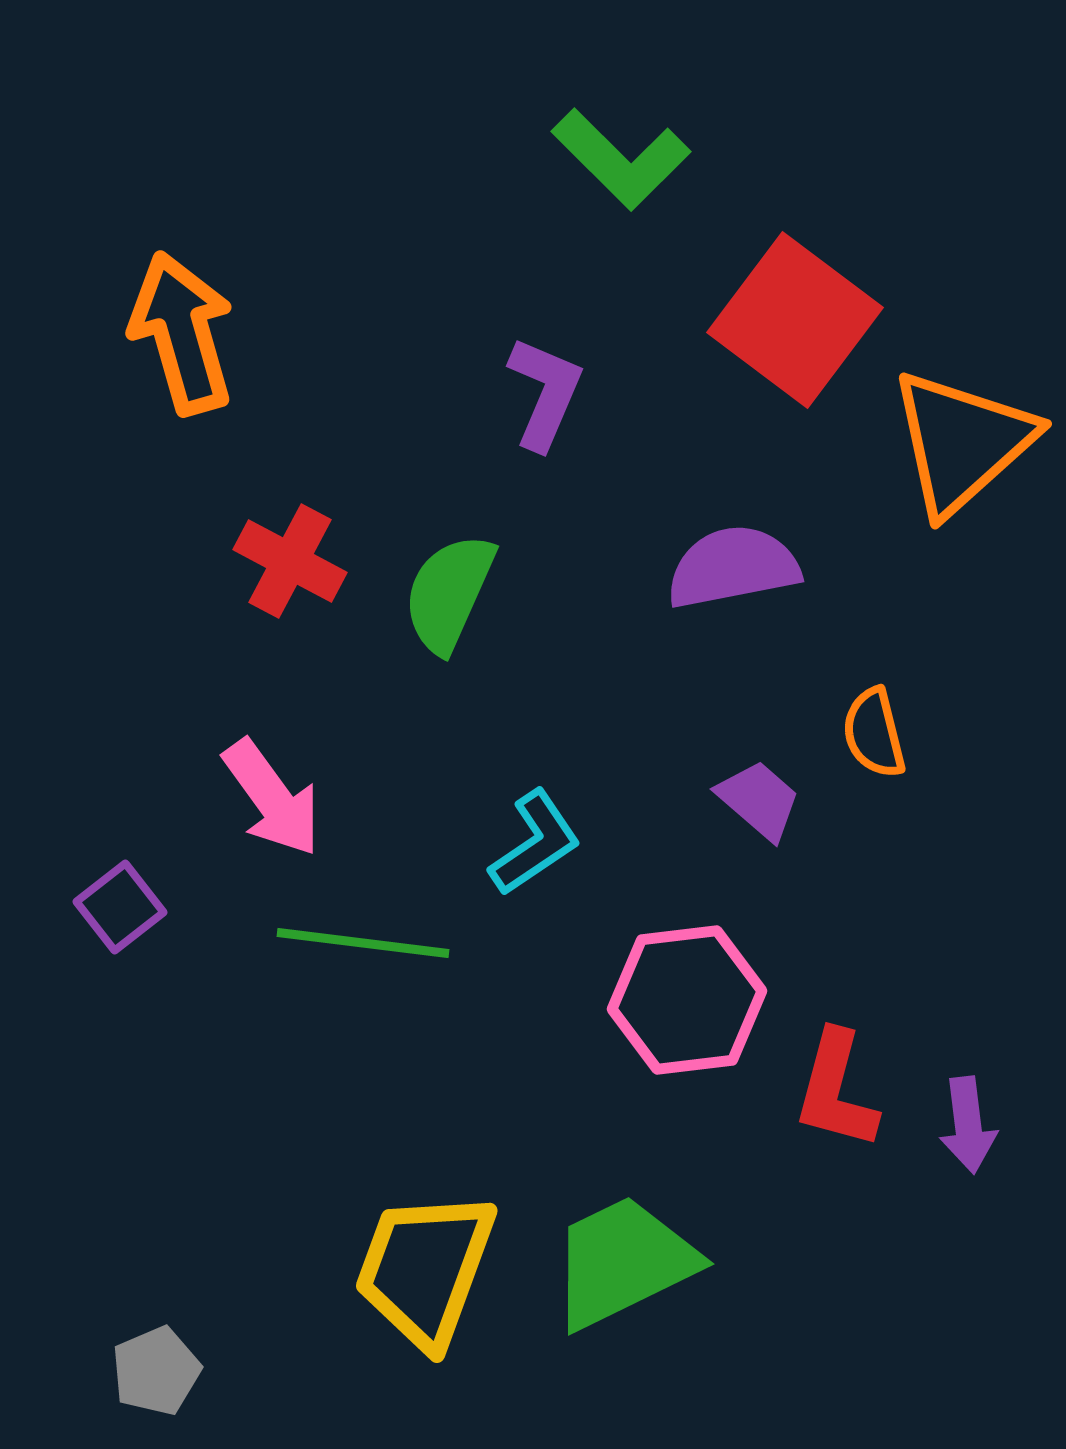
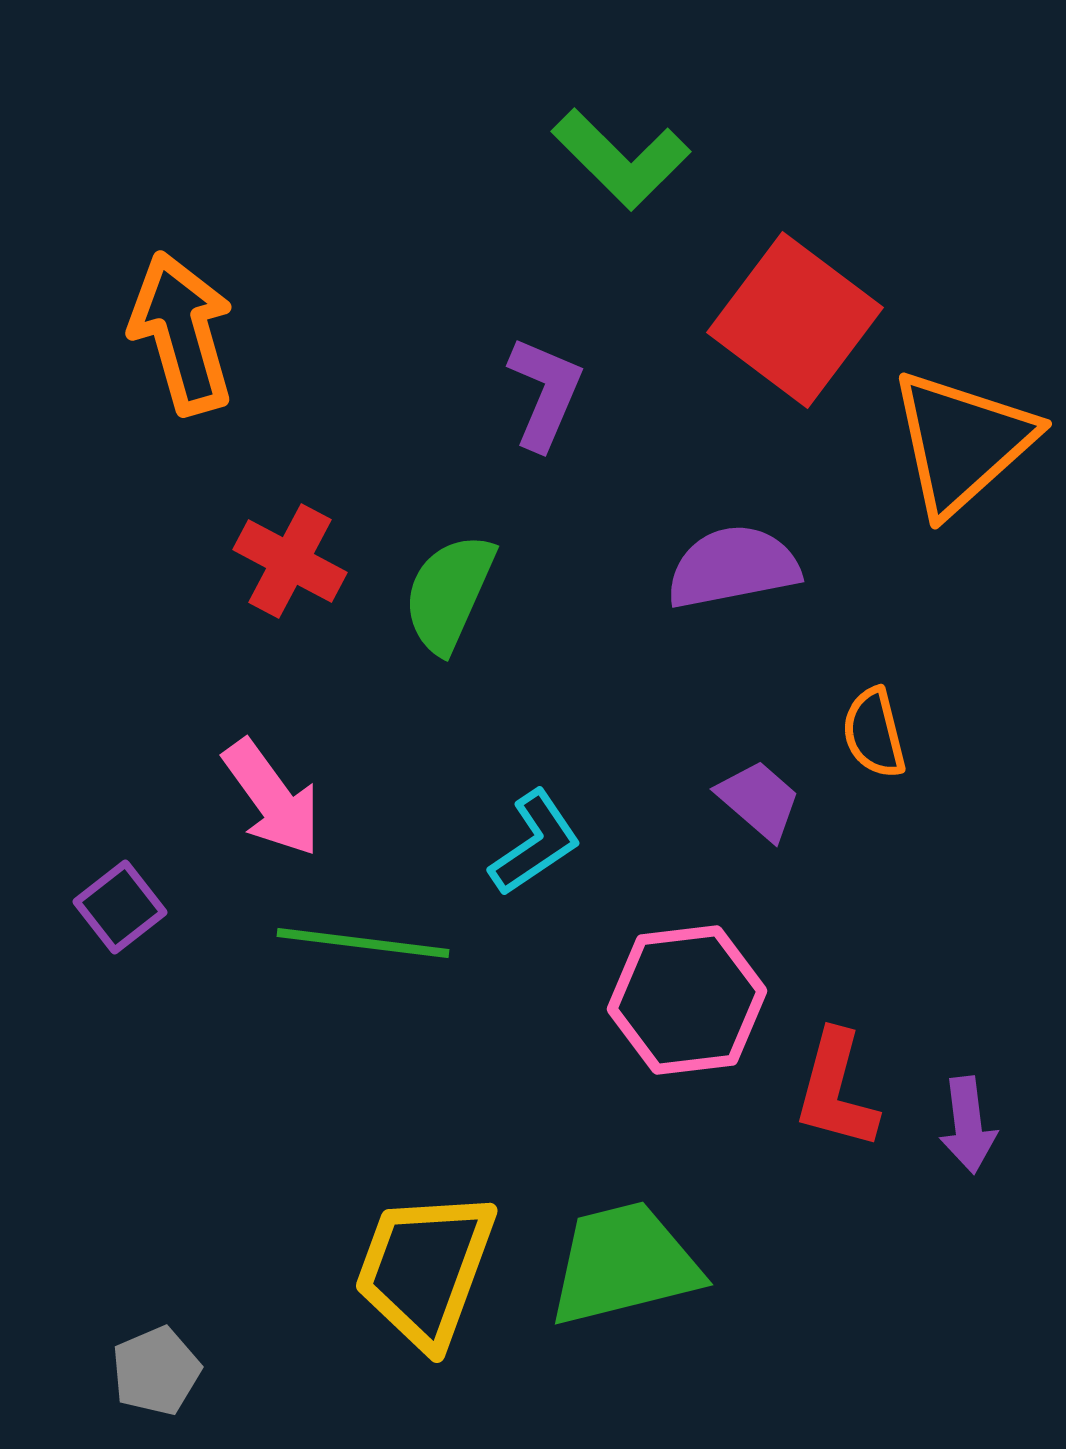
green trapezoid: moved 1 px right, 2 px down; rotated 12 degrees clockwise
